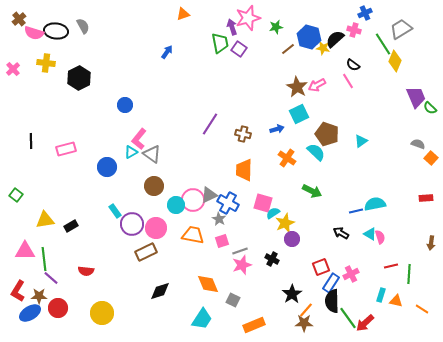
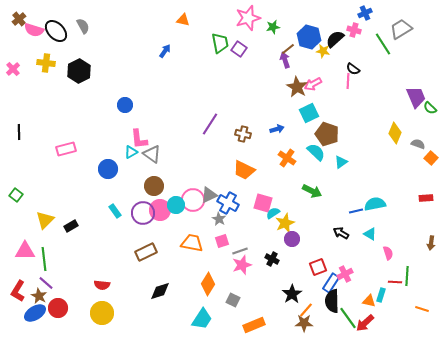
orange triangle at (183, 14): moved 6 px down; rotated 32 degrees clockwise
purple arrow at (232, 27): moved 53 px right, 33 px down
green star at (276, 27): moved 3 px left
black ellipse at (56, 31): rotated 40 degrees clockwise
pink semicircle at (34, 33): moved 3 px up
yellow star at (323, 48): moved 3 px down
blue arrow at (167, 52): moved 2 px left, 1 px up
yellow diamond at (395, 61): moved 72 px down
black semicircle at (353, 65): moved 4 px down
black hexagon at (79, 78): moved 7 px up
pink line at (348, 81): rotated 35 degrees clockwise
pink arrow at (317, 85): moved 4 px left, 1 px up
cyan square at (299, 114): moved 10 px right, 1 px up
pink L-shape at (139, 139): rotated 45 degrees counterclockwise
black line at (31, 141): moved 12 px left, 9 px up
cyan triangle at (361, 141): moved 20 px left, 21 px down
blue circle at (107, 167): moved 1 px right, 2 px down
orange trapezoid at (244, 170): rotated 65 degrees counterclockwise
yellow triangle at (45, 220): rotated 36 degrees counterclockwise
purple circle at (132, 224): moved 11 px right, 11 px up
pink circle at (156, 228): moved 4 px right, 18 px up
orange trapezoid at (193, 235): moved 1 px left, 8 px down
pink semicircle at (380, 237): moved 8 px right, 16 px down
red line at (391, 266): moved 4 px right, 16 px down; rotated 16 degrees clockwise
red square at (321, 267): moved 3 px left
red semicircle at (86, 271): moved 16 px right, 14 px down
pink cross at (351, 274): moved 6 px left
green line at (409, 274): moved 2 px left, 2 px down
purple line at (51, 278): moved 5 px left, 5 px down
orange diamond at (208, 284): rotated 55 degrees clockwise
brown star at (39, 296): rotated 28 degrees clockwise
orange triangle at (396, 301): moved 27 px left
orange line at (422, 309): rotated 16 degrees counterclockwise
blue ellipse at (30, 313): moved 5 px right
